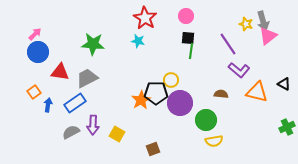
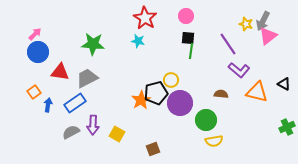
gray arrow: rotated 42 degrees clockwise
black pentagon: rotated 15 degrees counterclockwise
